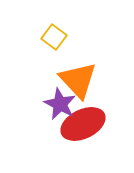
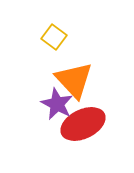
orange triangle: moved 4 px left
purple star: moved 3 px left
